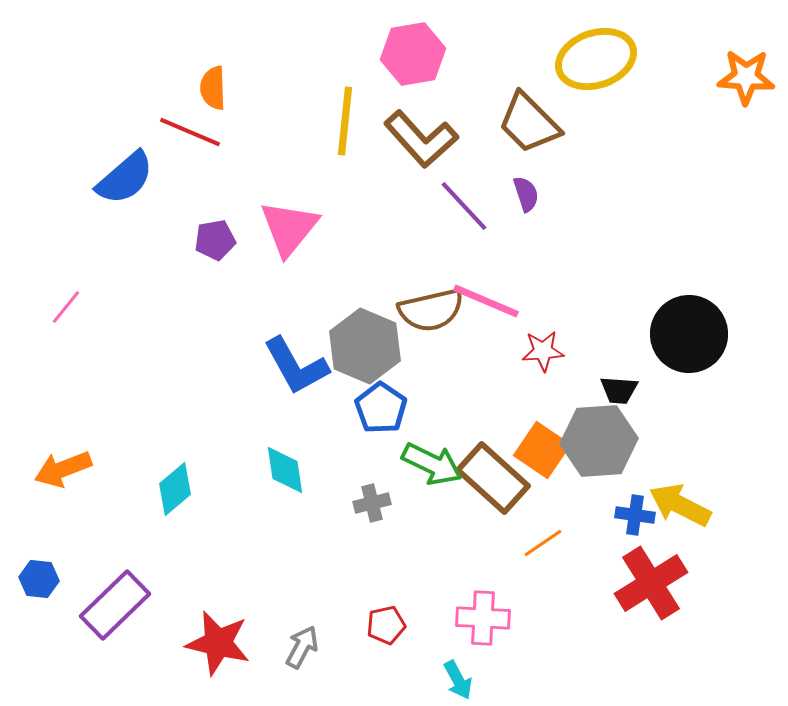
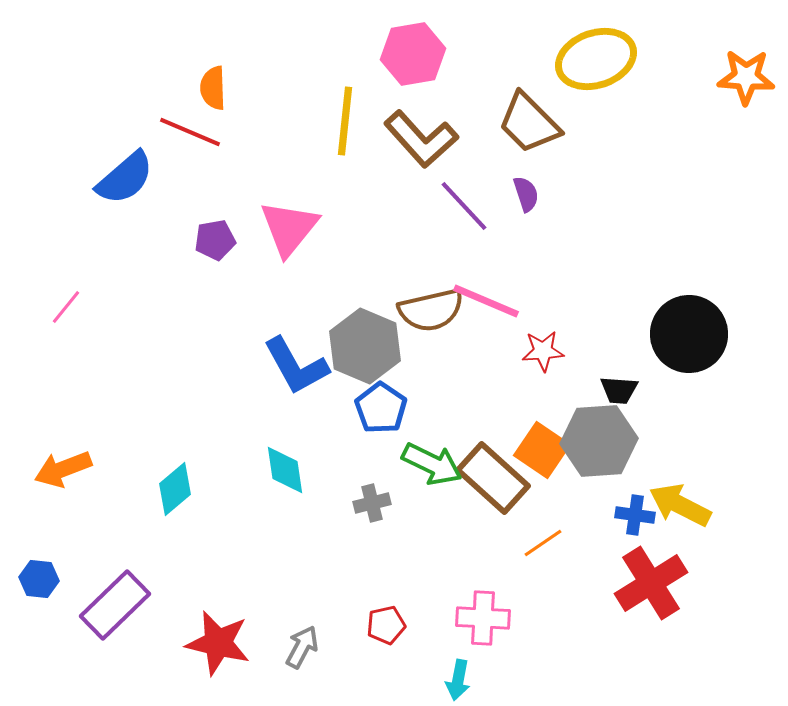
cyan arrow at (458, 680): rotated 39 degrees clockwise
